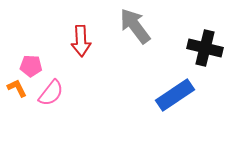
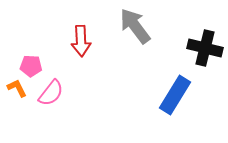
blue rectangle: rotated 24 degrees counterclockwise
